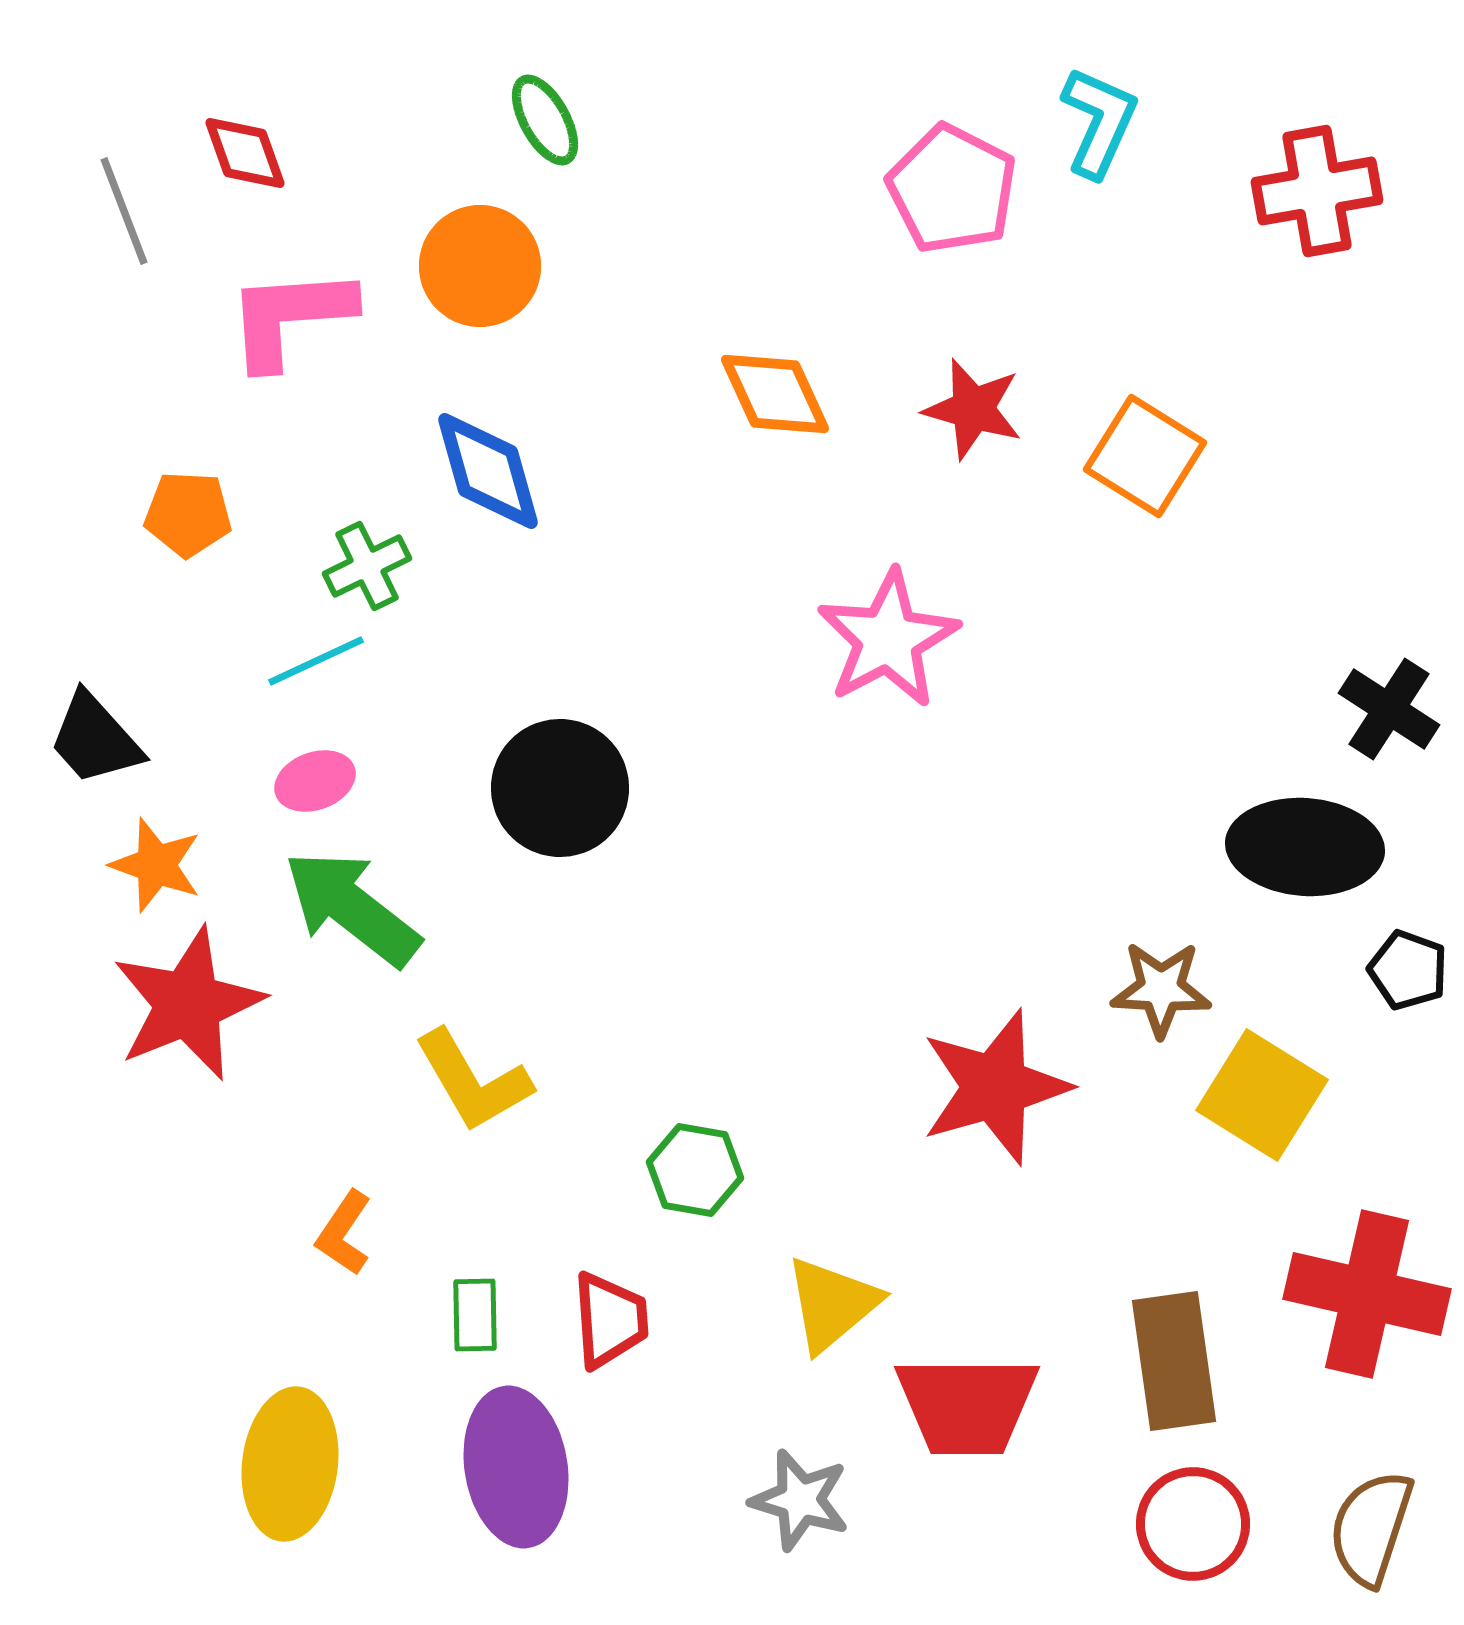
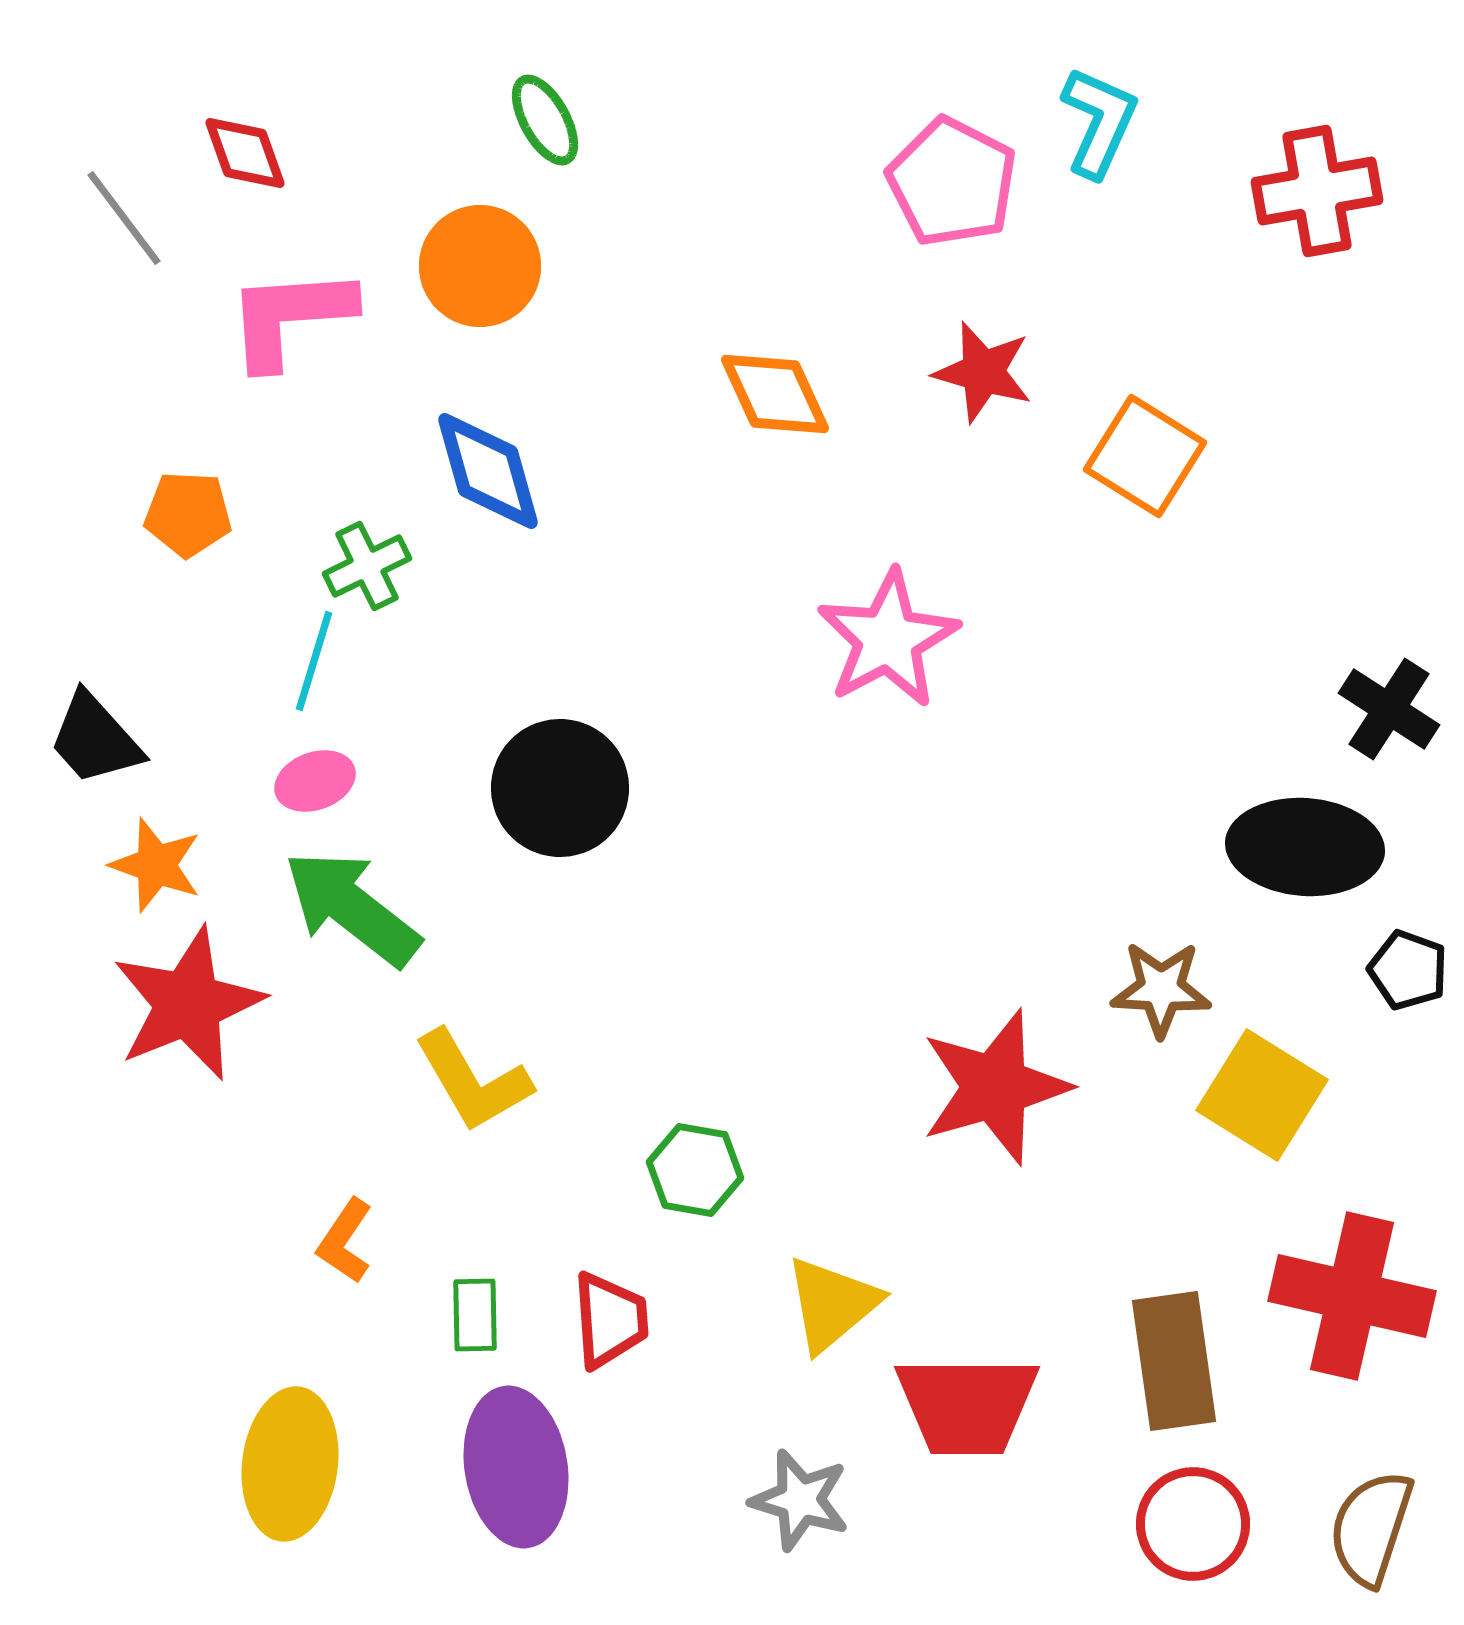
pink pentagon at (952, 189): moved 7 px up
gray line at (124, 211): moved 7 px down; rotated 16 degrees counterclockwise
red star at (973, 409): moved 10 px right, 37 px up
cyan line at (316, 661): moved 2 px left; rotated 48 degrees counterclockwise
orange L-shape at (344, 1233): moved 1 px right, 8 px down
red cross at (1367, 1294): moved 15 px left, 2 px down
